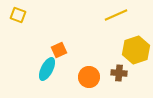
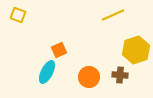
yellow line: moved 3 px left
cyan ellipse: moved 3 px down
brown cross: moved 1 px right, 2 px down
